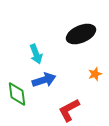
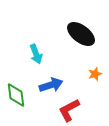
black ellipse: rotated 60 degrees clockwise
blue arrow: moved 7 px right, 5 px down
green diamond: moved 1 px left, 1 px down
